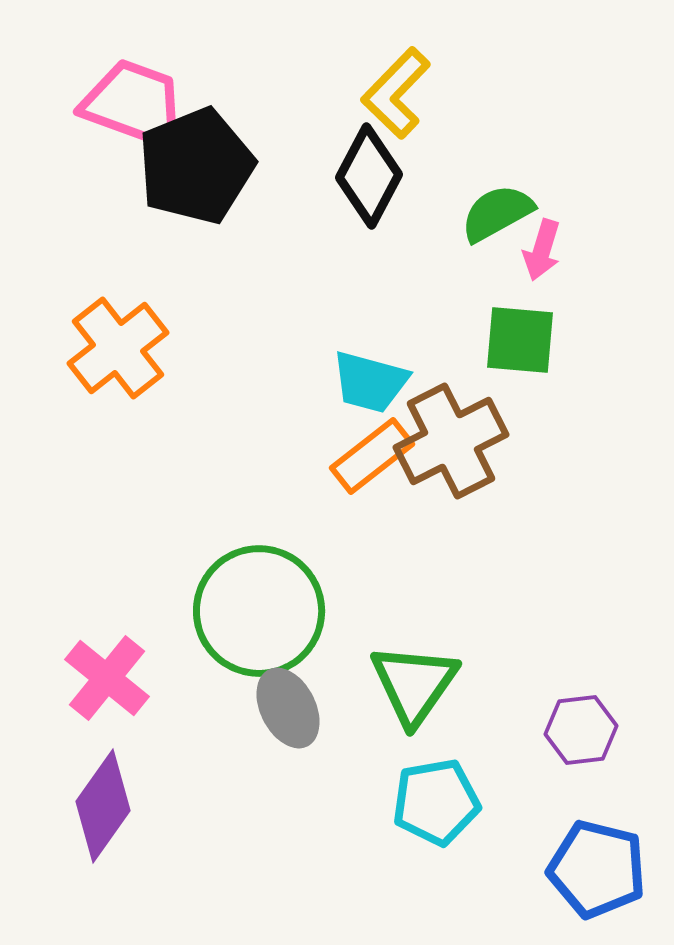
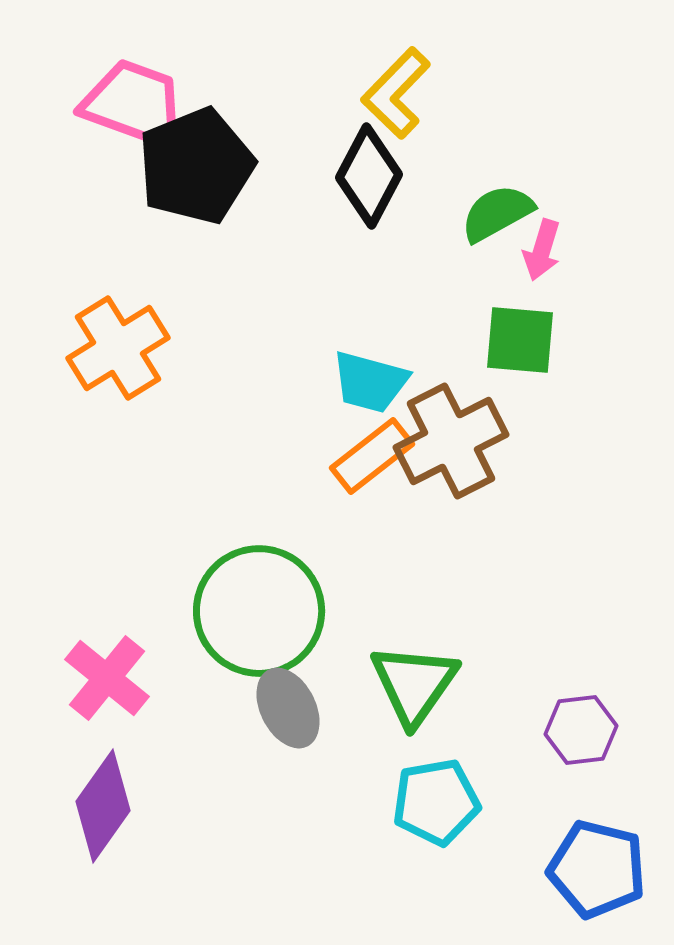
orange cross: rotated 6 degrees clockwise
